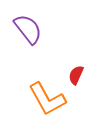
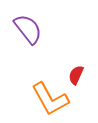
orange L-shape: moved 3 px right
